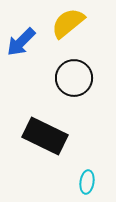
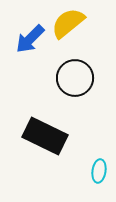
blue arrow: moved 9 px right, 3 px up
black circle: moved 1 px right
cyan ellipse: moved 12 px right, 11 px up
